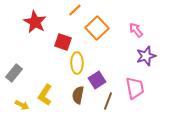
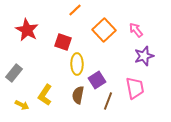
red star: moved 8 px left, 8 px down
orange square: moved 7 px right, 2 px down
purple star: moved 2 px left
yellow ellipse: moved 1 px down
